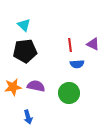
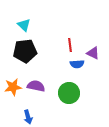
purple triangle: moved 9 px down
